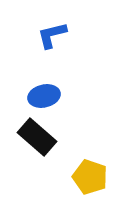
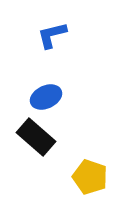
blue ellipse: moved 2 px right, 1 px down; rotated 12 degrees counterclockwise
black rectangle: moved 1 px left
